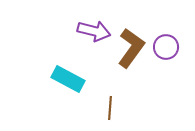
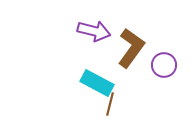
purple circle: moved 2 px left, 18 px down
cyan rectangle: moved 29 px right, 4 px down
brown line: moved 4 px up; rotated 10 degrees clockwise
